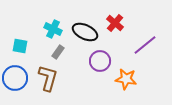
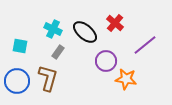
black ellipse: rotated 15 degrees clockwise
purple circle: moved 6 px right
blue circle: moved 2 px right, 3 px down
